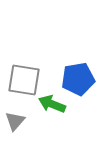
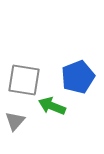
blue pentagon: moved 2 px up; rotated 12 degrees counterclockwise
green arrow: moved 2 px down
